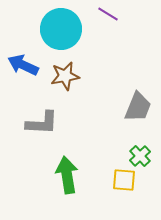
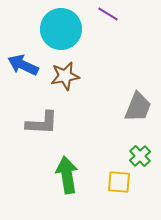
yellow square: moved 5 px left, 2 px down
